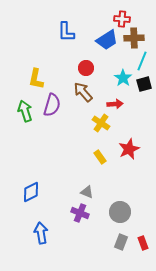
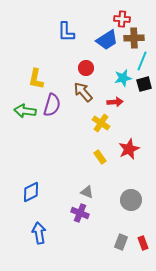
cyan star: rotated 24 degrees clockwise
red arrow: moved 2 px up
green arrow: rotated 65 degrees counterclockwise
gray circle: moved 11 px right, 12 px up
blue arrow: moved 2 px left
